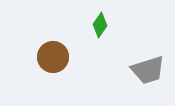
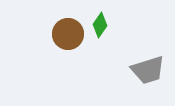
brown circle: moved 15 px right, 23 px up
